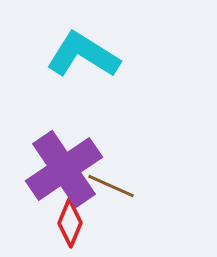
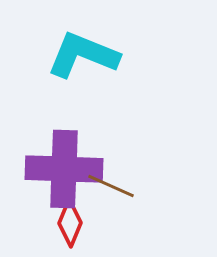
cyan L-shape: rotated 10 degrees counterclockwise
purple cross: rotated 36 degrees clockwise
